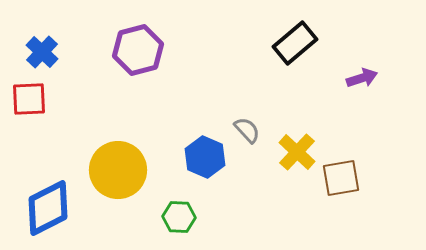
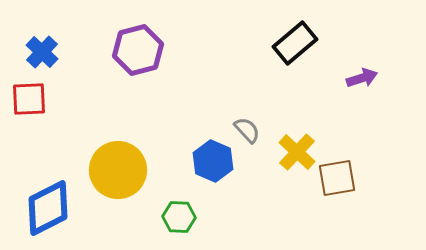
blue hexagon: moved 8 px right, 4 px down
brown square: moved 4 px left
